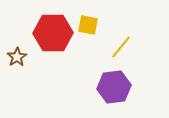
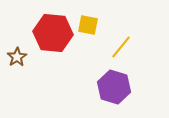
red hexagon: rotated 6 degrees clockwise
purple hexagon: rotated 24 degrees clockwise
